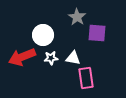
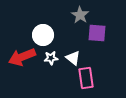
gray star: moved 3 px right, 2 px up
white triangle: rotated 28 degrees clockwise
